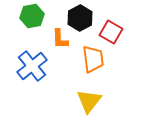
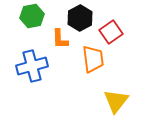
red square: rotated 25 degrees clockwise
blue cross: rotated 24 degrees clockwise
yellow triangle: moved 27 px right
